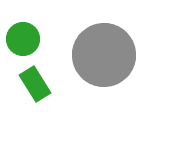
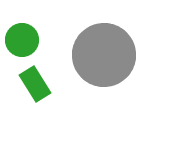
green circle: moved 1 px left, 1 px down
